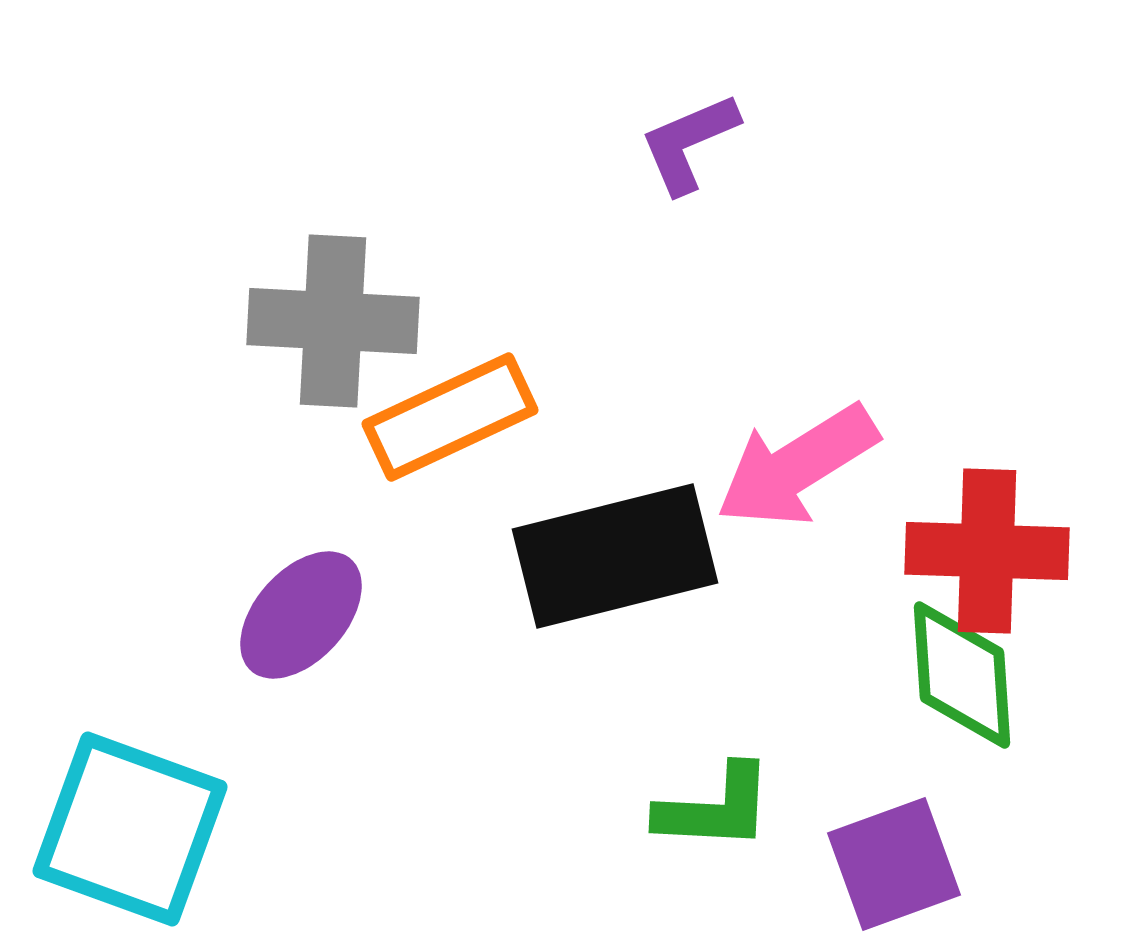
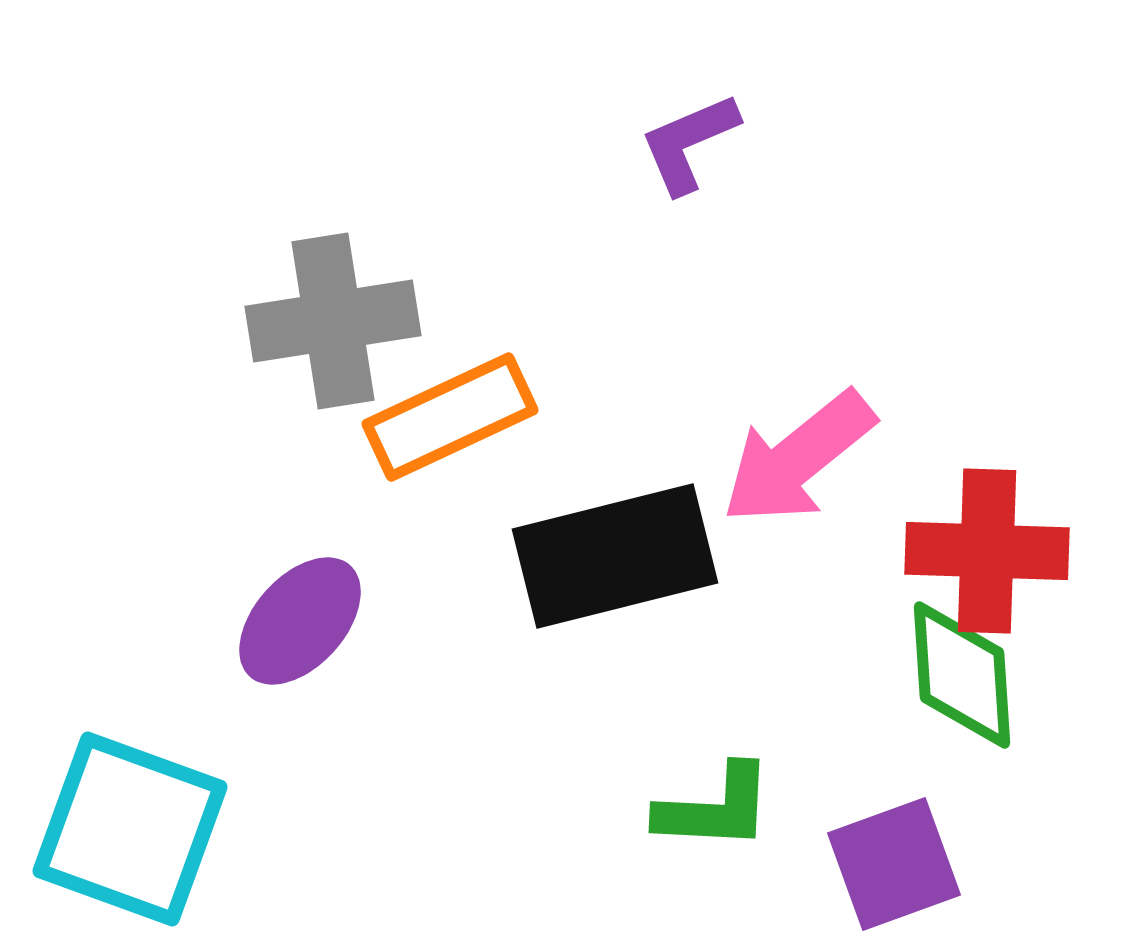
gray cross: rotated 12 degrees counterclockwise
pink arrow: moved 1 px right, 8 px up; rotated 7 degrees counterclockwise
purple ellipse: moved 1 px left, 6 px down
